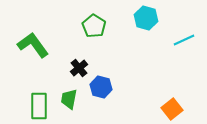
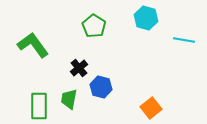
cyan line: rotated 35 degrees clockwise
orange square: moved 21 px left, 1 px up
